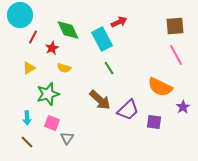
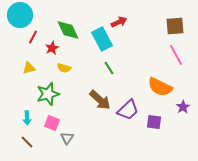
yellow triangle: rotated 16 degrees clockwise
